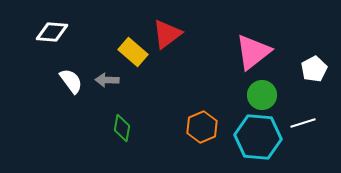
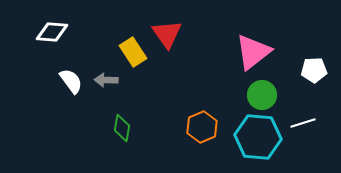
red triangle: rotated 28 degrees counterclockwise
yellow rectangle: rotated 16 degrees clockwise
white pentagon: moved 1 px down; rotated 25 degrees clockwise
gray arrow: moved 1 px left
